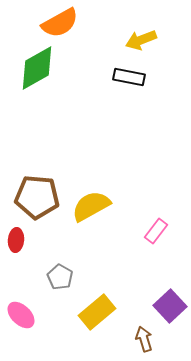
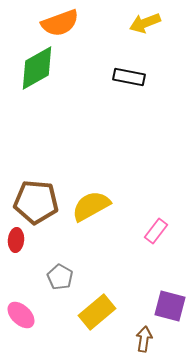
orange semicircle: rotated 9 degrees clockwise
yellow arrow: moved 4 px right, 17 px up
brown pentagon: moved 1 px left, 5 px down
purple square: rotated 32 degrees counterclockwise
brown arrow: rotated 25 degrees clockwise
